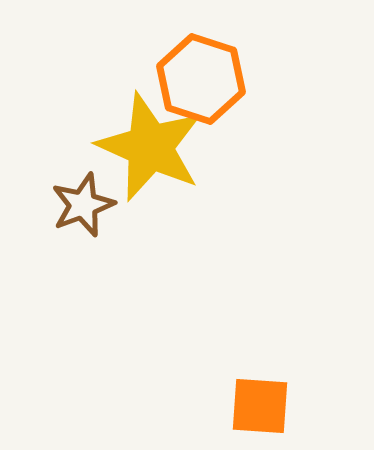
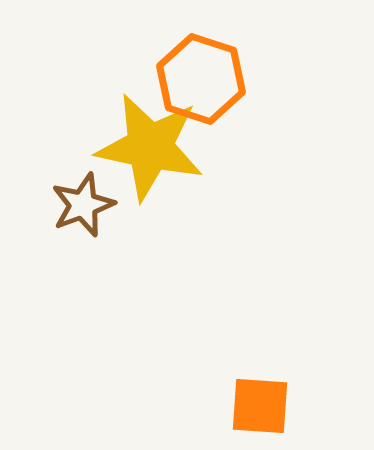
yellow star: rotated 12 degrees counterclockwise
